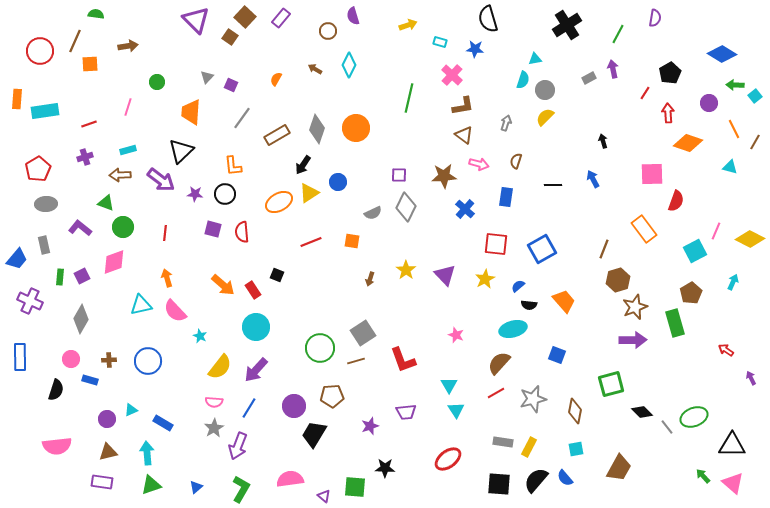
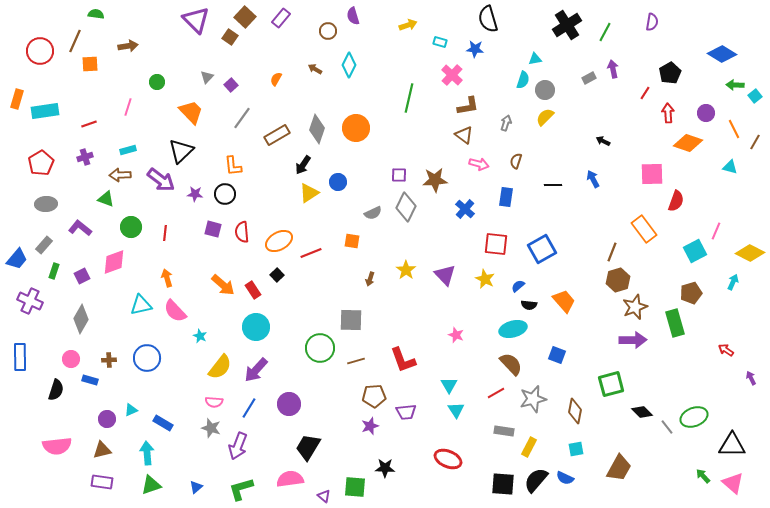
purple semicircle at (655, 18): moved 3 px left, 4 px down
green line at (618, 34): moved 13 px left, 2 px up
purple square at (231, 85): rotated 24 degrees clockwise
orange rectangle at (17, 99): rotated 12 degrees clockwise
purple circle at (709, 103): moved 3 px left, 10 px down
brown L-shape at (463, 106): moved 5 px right
orange trapezoid at (191, 112): rotated 132 degrees clockwise
black arrow at (603, 141): rotated 48 degrees counterclockwise
red pentagon at (38, 169): moved 3 px right, 6 px up
brown star at (444, 176): moved 9 px left, 4 px down
orange ellipse at (279, 202): moved 39 px down
green triangle at (106, 203): moved 4 px up
green circle at (123, 227): moved 8 px right
yellow diamond at (750, 239): moved 14 px down
red line at (311, 242): moved 11 px down
gray rectangle at (44, 245): rotated 54 degrees clockwise
brown line at (604, 249): moved 8 px right, 3 px down
black square at (277, 275): rotated 24 degrees clockwise
green rectangle at (60, 277): moved 6 px left, 6 px up; rotated 14 degrees clockwise
yellow star at (485, 279): rotated 18 degrees counterclockwise
brown pentagon at (691, 293): rotated 15 degrees clockwise
gray square at (363, 333): moved 12 px left, 13 px up; rotated 35 degrees clockwise
blue circle at (148, 361): moved 1 px left, 3 px up
brown semicircle at (499, 363): moved 12 px right, 1 px down; rotated 95 degrees clockwise
brown pentagon at (332, 396): moved 42 px right
purple circle at (294, 406): moved 5 px left, 2 px up
gray star at (214, 428): moved 3 px left; rotated 24 degrees counterclockwise
black trapezoid at (314, 434): moved 6 px left, 13 px down
gray rectangle at (503, 442): moved 1 px right, 11 px up
brown triangle at (108, 452): moved 6 px left, 2 px up
red ellipse at (448, 459): rotated 60 degrees clockwise
blue semicircle at (565, 478): rotated 24 degrees counterclockwise
black square at (499, 484): moved 4 px right
green L-shape at (241, 489): rotated 136 degrees counterclockwise
